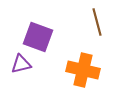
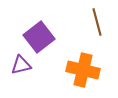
purple square: moved 1 px right; rotated 32 degrees clockwise
purple triangle: moved 1 px down
